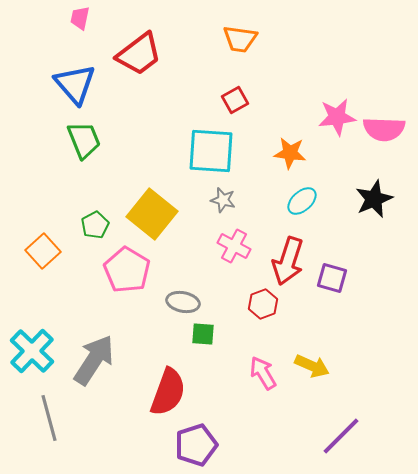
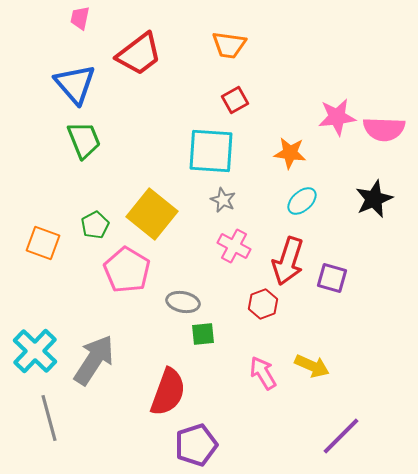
orange trapezoid: moved 11 px left, 6 px down
gray star: rotated 10 degrees clockwise
orange square: moved 8 px up; rotated 28 degrees counterclockwise
green square: rotated 10 degrees counterclockwise
cyan cross: moved 3 px right
